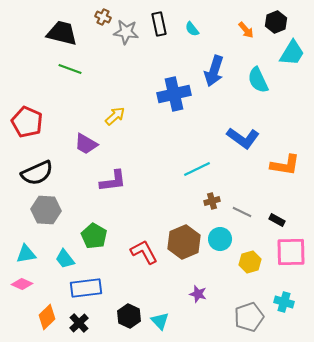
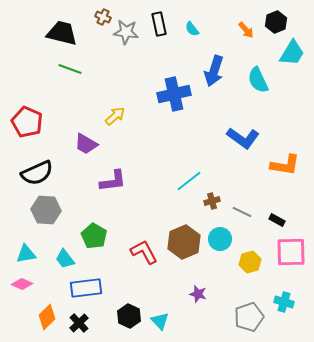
cyan line at (197, 169): moved 8 px left, 12 px down; rotated 12 degrees counterclockwise
